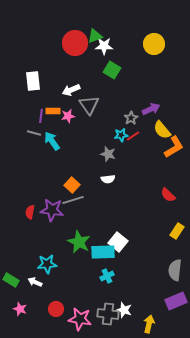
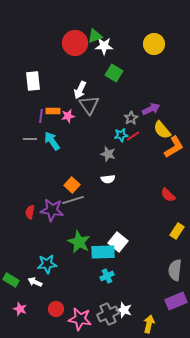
green square at (112, 70): moved 2 px right, 3 px down
white arrow at (71, 90): moved 9 px right; rotated 42 degrees counterclockwise
gray line at (34, 133): moved 4 px left, 6 px down; rotated 16 degrees counterclockwise
gray cross at (108, 314): rotated 30 degrees counterclockwise
